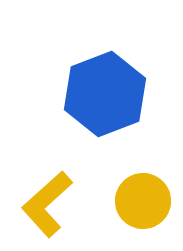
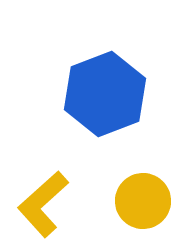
yellow L-shape: moved 4 px left
